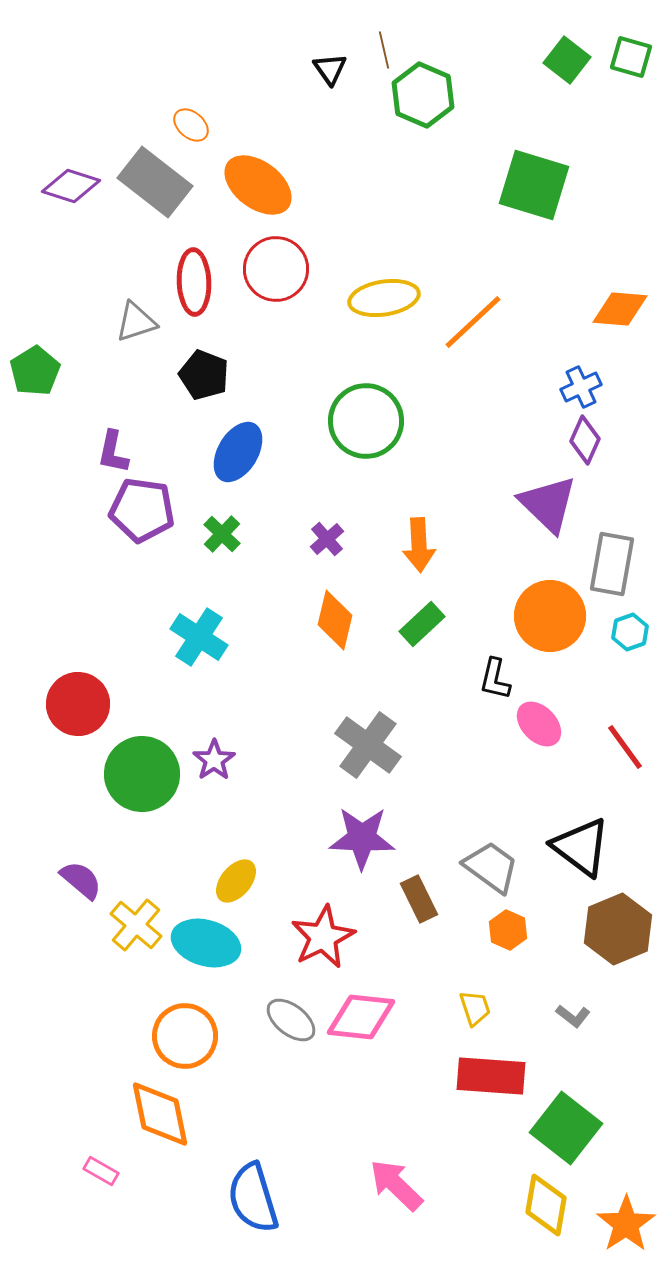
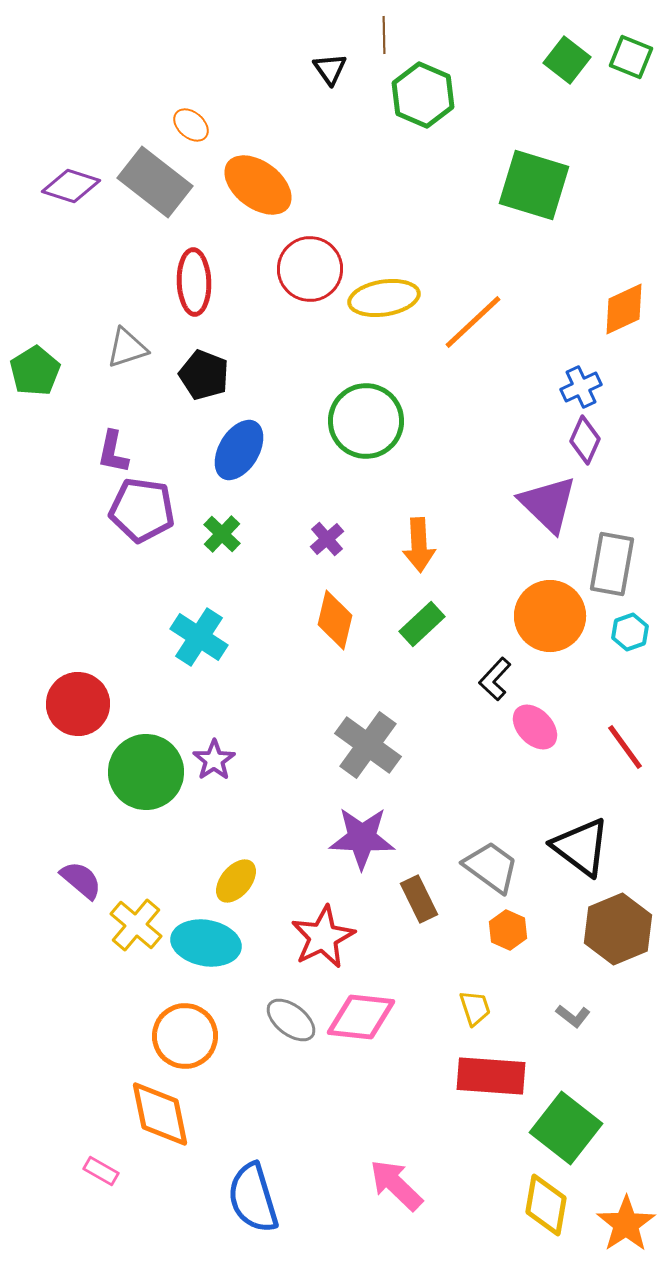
brown line at (384, 50): moved 15 px up; rotated 12 degrees clockwise
green square at (631, 57): rotated 6 degrees clockwise
red circle at (276, 269): moved 34 px right
orange diamond at (620, 309): moved 4 px right; rotated 30 degrees counterclockwise
gray triangle at (136, 322): moved 9 px left, 26 px down
blue ellipse at (238, 452): moved 1 px right, 2 px up
black L-shape at (495, 679): rotated 30 degrees clockwise
pink ellipse at (539, 724): moved 4 px left, 3 px down
green circle at (142, 774): moved 4 px right, 2 px up
cyan ellipse at (206, 943): rotated 6 degrees counterclockwise
